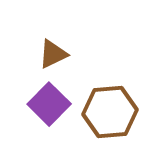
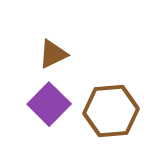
brown hexagon: moved 1 px right, 1 px up
